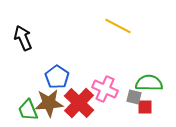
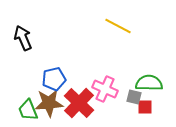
blue pentagon: moved 3 px left, 2 px down; rotated 25 degrees clockwise
